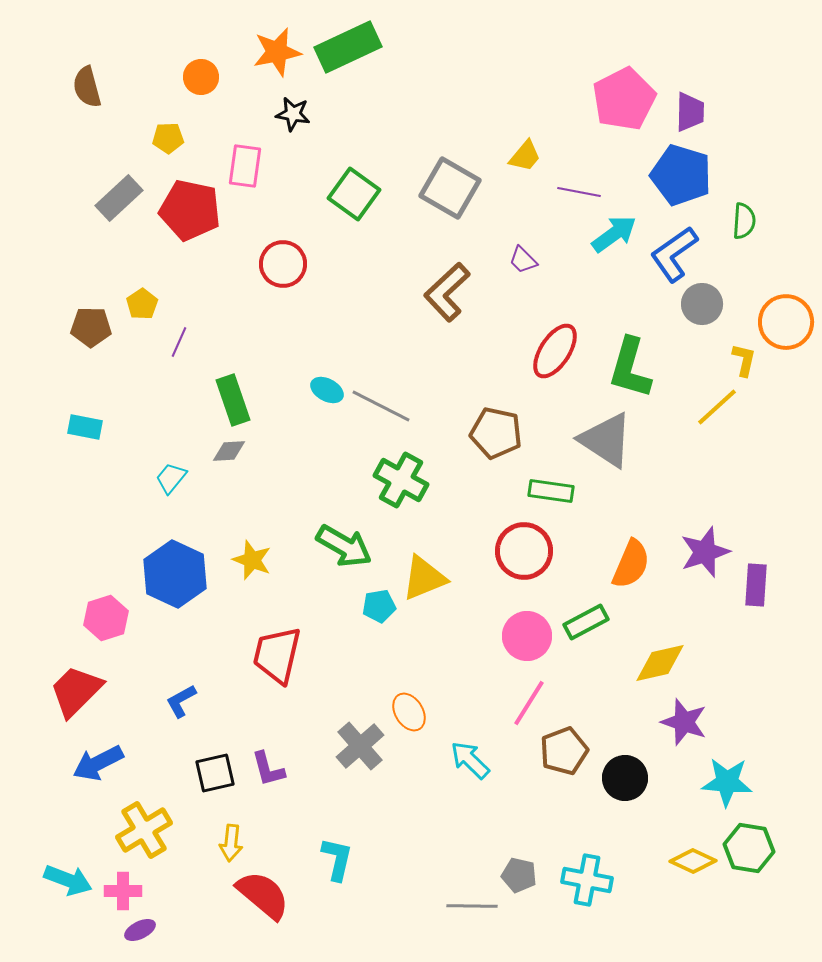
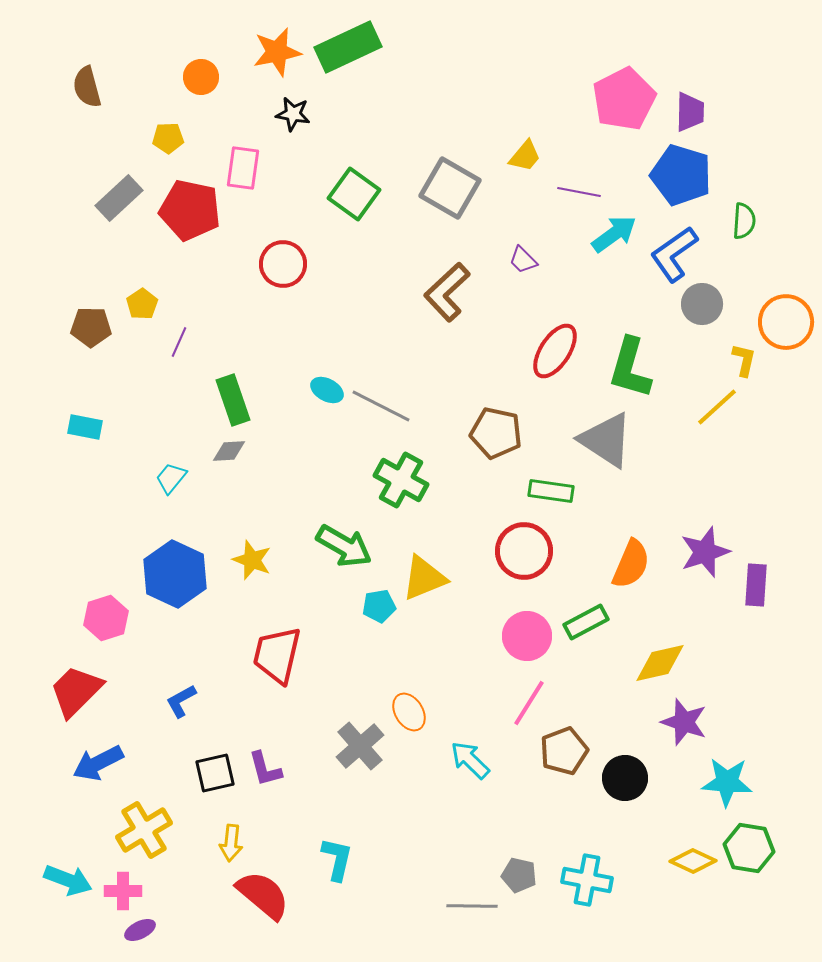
pink rectangle at (245, 166): moved 2 px left, 2 px down
purple L-shape at (268, 769): moved 3 px left
